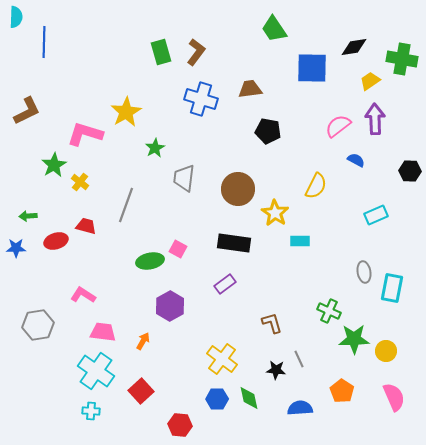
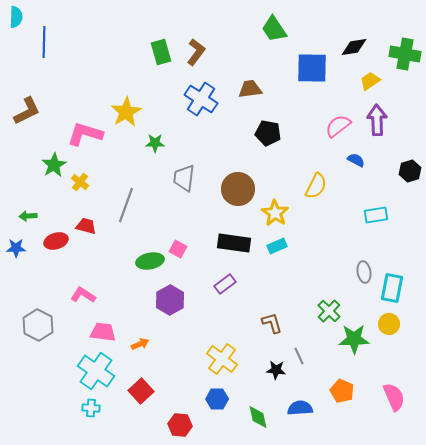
green cross at (402, 59): moved 3 px right, 5 px up
blue cross at (201, 99): rotated 16 degrees clockwise
purple arrow at (375, 119): moved 2 px right, 1 px down
black pentagon at (268, 131): moved 2 px down
green star at (155, 148): moved 5 px up; rotated 30 degrees clockwise
black hexagon at (410, 171): rotated 20 degrees counterclockwise
cyan rectangle at (376, 215): rotated 15 degrees clockwise
cyan rectangle at (300, 241): moved 23 px left, 5 px down; rotated 24 degrees counterclockwise
purple hexagon at (170, 306): moved 6 px up
green cross at (329, 311): rotated 20 degrees clockwise
gray hexagon at (38, 325): rotated 24 degrees counterclockwise
orange arrow at (143, 341): moved 3 px left, 3 px down; rotated 36 degrees clockwise
yellow circle at (386, 351): moved 3 px right, 27 px up
gray line at (299, 359): moved 3 px up
orange pentagon at (342, 391): rotated 10 degrees counterclockwise
green diamond at (249, 398): moved 9 px right, 19 px down
cyan cross at (91, 411): moved 3 px up
